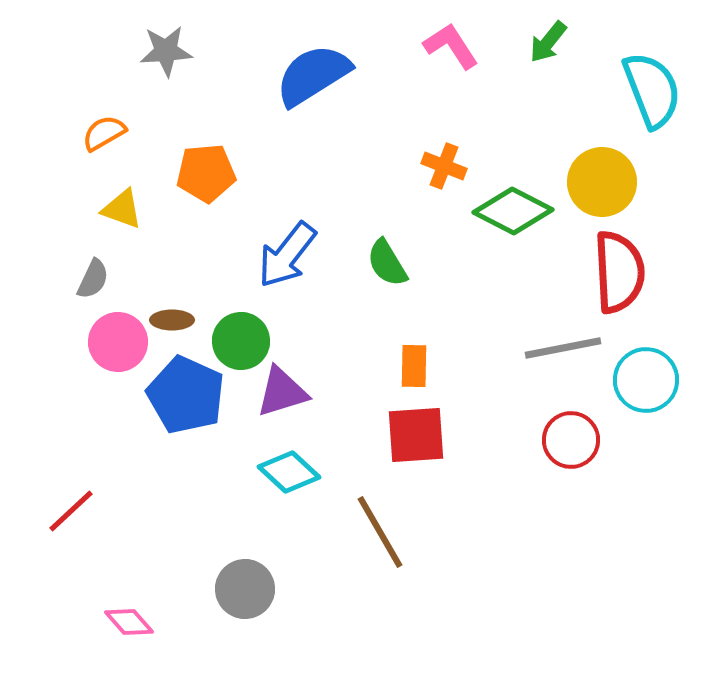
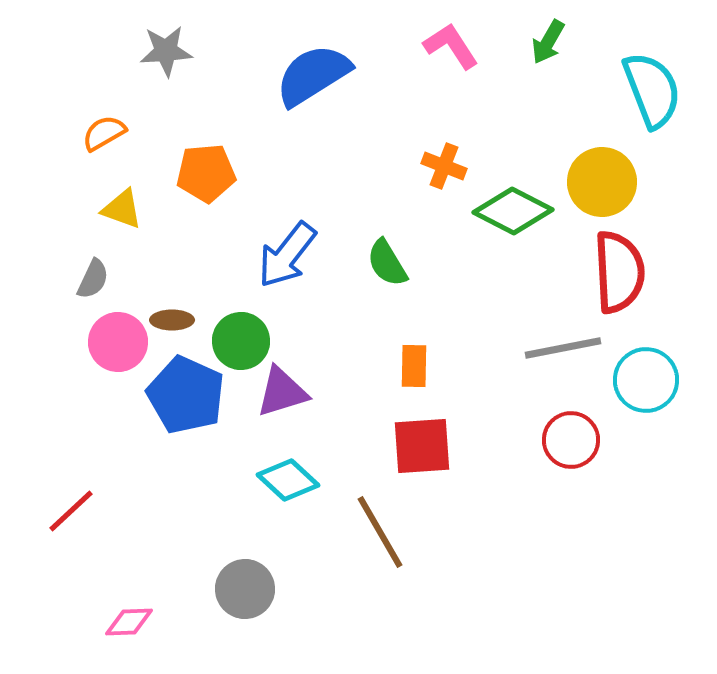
green arrow: rotated 9 degrees counterclockwise
red square: moved 6 px right, 11 px down
cyan diamond: moved 1 px left, 8 px down
pink diamond: rotated 51 degrees counterclockwise
